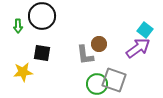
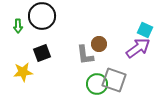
cyan square: rotated 14 degrees counterclockwise
black square: rotated 30 degrees counterclockwise
